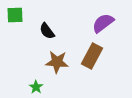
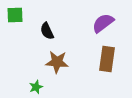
black semicircle: rotated 12 degrees clockwise
brown rectangle: moved 15 px right, 3 px down; rotated 20 degrees counterclockwise
green star: rotated 16 degrees clockwise
